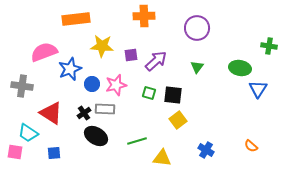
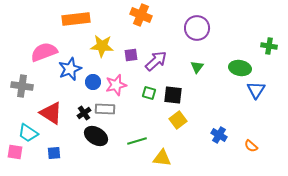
orange cross: moved 3 px left, 1 px up; rotated 25 degrees clockwise
blue circle: moved 1 px right, 2 px up
blue triangle: moved 2 px left, 1 px down
blue cross: moved 13 px right, 15 px up
